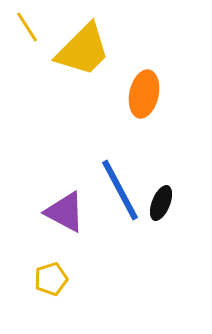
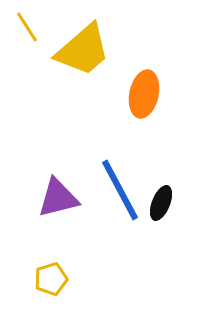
yellow trapezoid: rotated 4 degrees clockwise
purple triangle: moved 7 px left, 14 px up; rotated 42 degrees counterclockwise
